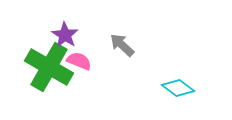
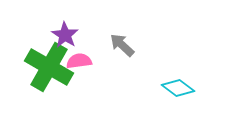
pink semicircle: rotated 30 degrees counterclockwise
